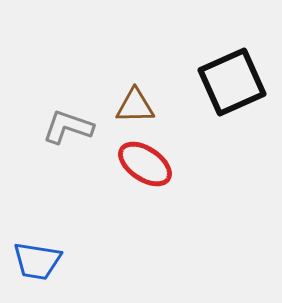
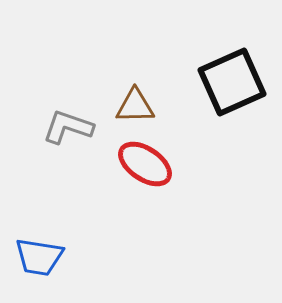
blue trapezoid: moved 2 px right, 4 px up
